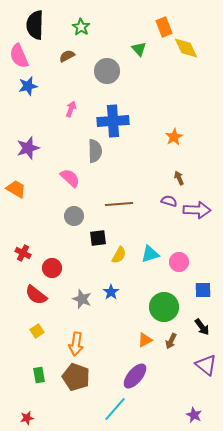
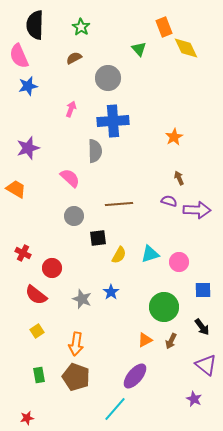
brown semicircle at (67, 56): moved 7 px right, 2 px down
gray circle at (107, 71): moved 1 px right, 7 px down
purple star at (194, 415): moved 16 px up
